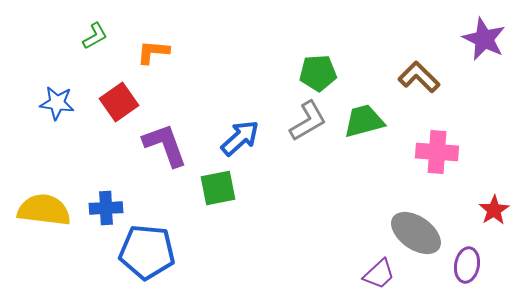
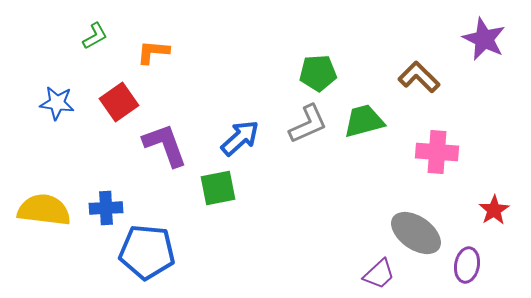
gray L-shape: moved 3 px down; rotated 6 degrees clockwise
